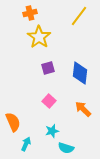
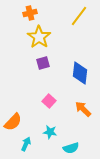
purple square: moved 5 px left, 5 px up
orange semicircle: rotated 66 degrees clockwise
cyan star: moved 2 px left, 1 px down; rotated 24 degrees clockwise
cyan semicircle: moved 5 px right; rotated 35 degrees counterclockwise
